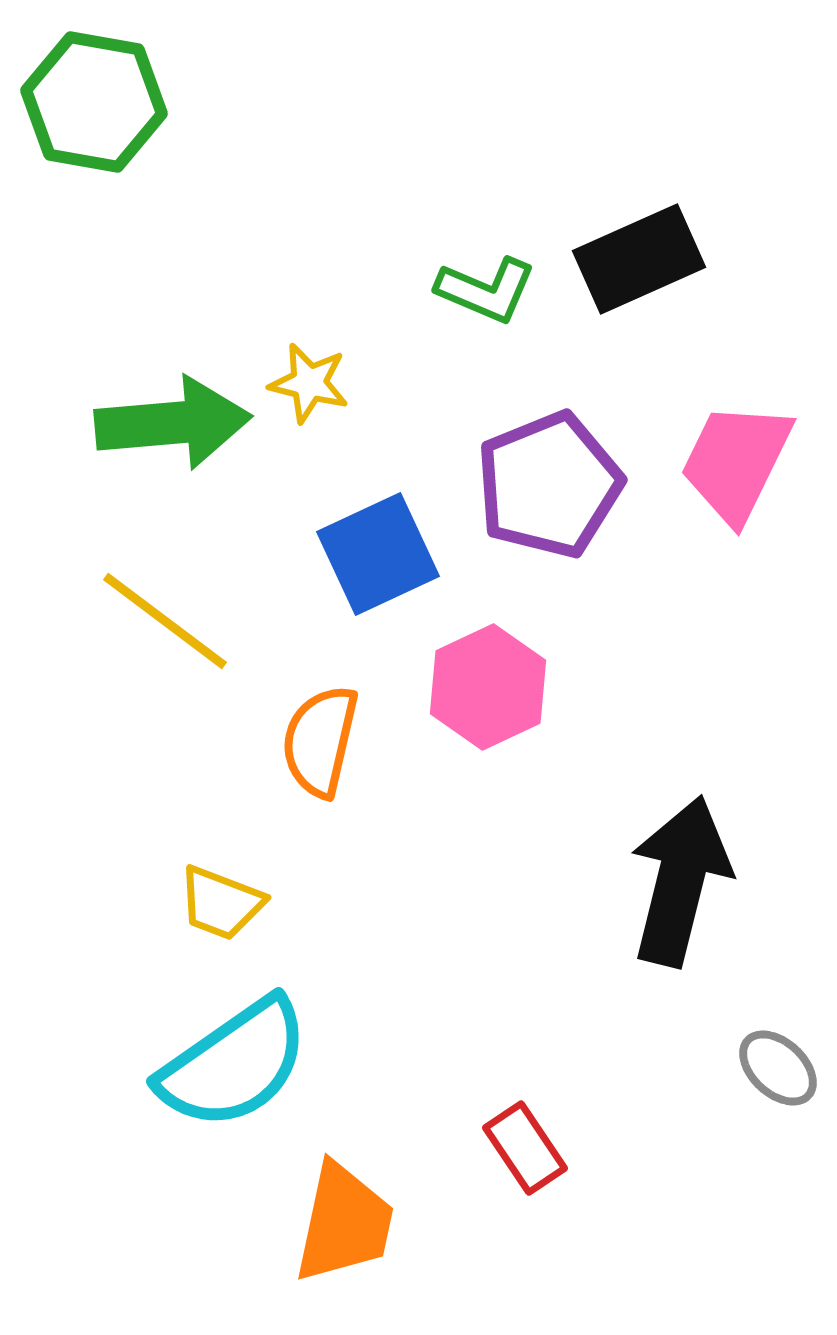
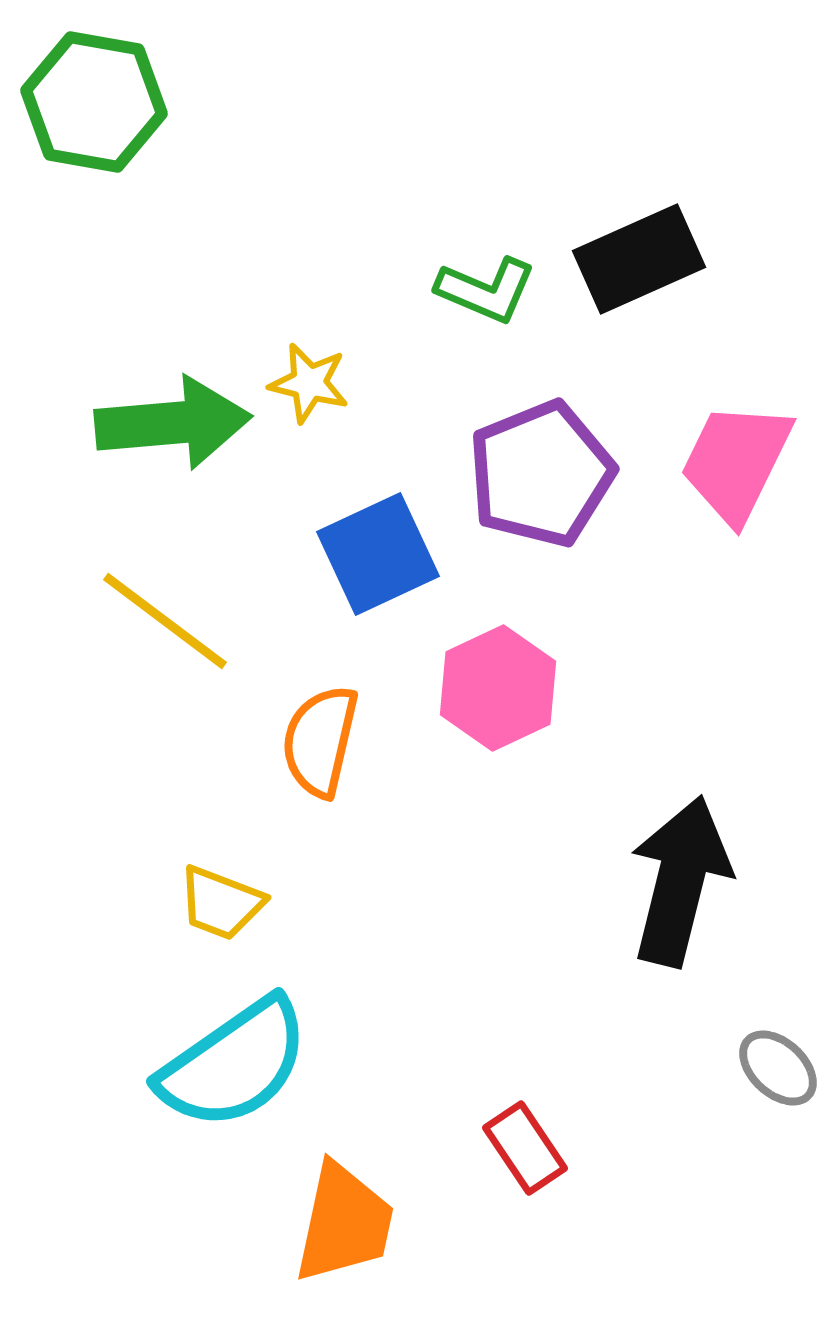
purple pentagon: moved 8 px left, 11 px up
pink hexagon: moved 10 px right, 1 px down
